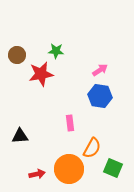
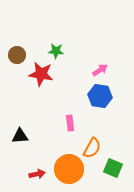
red star: rotated 20 degrees clockwise
